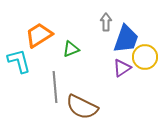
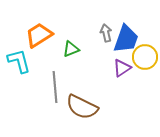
gray arrow: moved 11 px down; rotated 12 degrees counterclockwise
